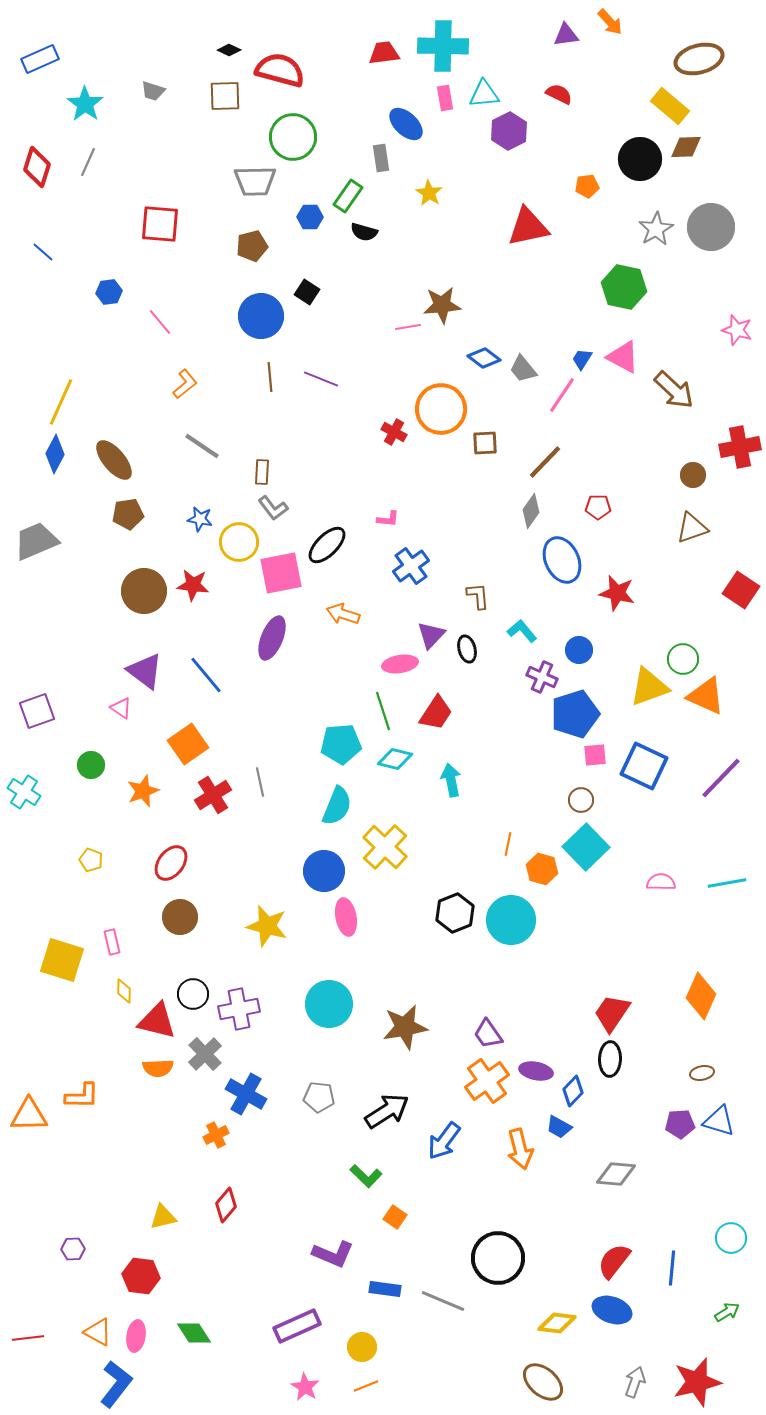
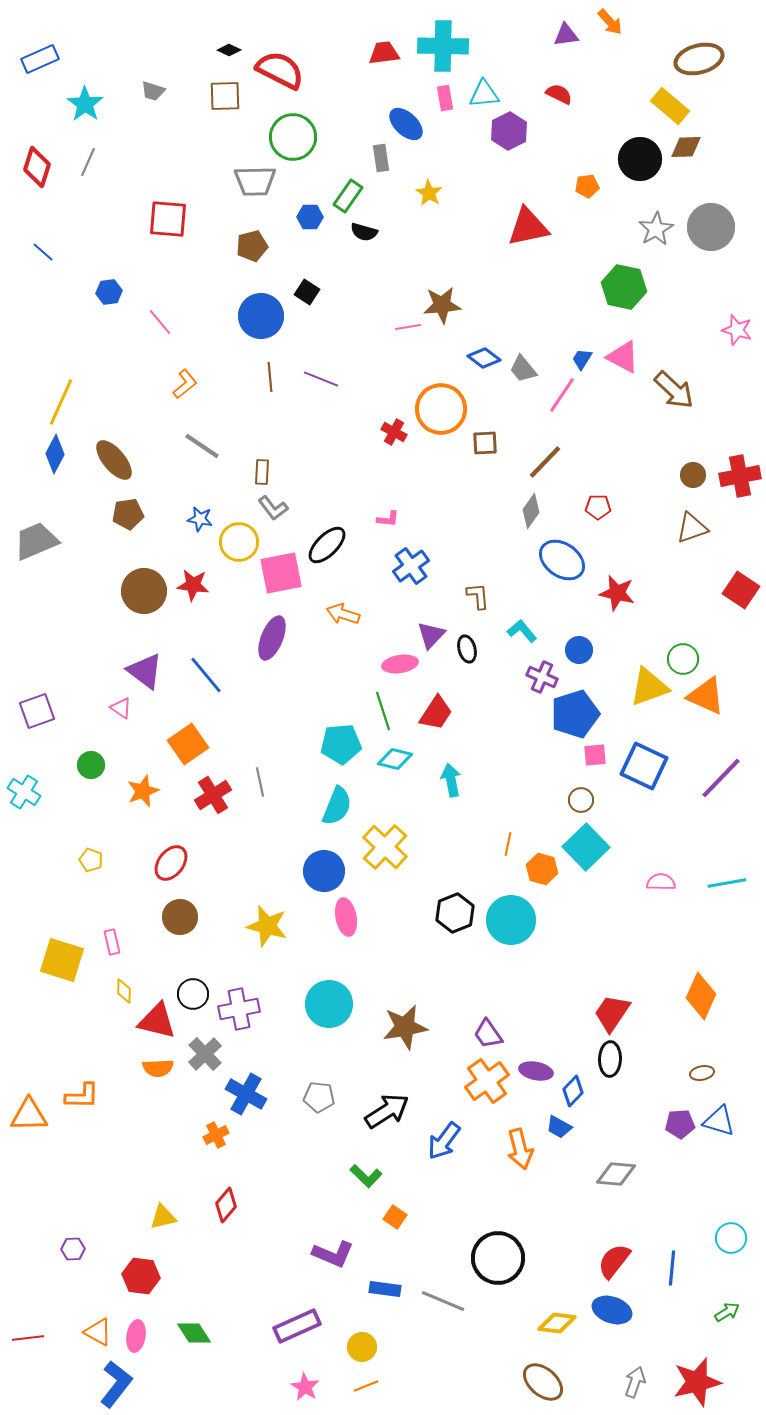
red semicircle at (280, 70): rotated 12 degrees clockwise
red square at (160, 224): moved 8 px right, 5 px up
red cross at (740, 447): moved 29 px down
blue ellipse at (562, 560): rotated 30 degrees counterclockwise
